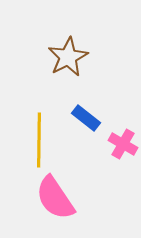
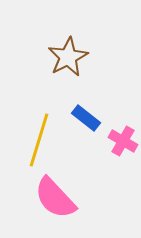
yellow line: rotated 16 degrees clockwise
pink cross: moved 3 px up
pink semicircle: rotated 9 degrees counterclockwise
